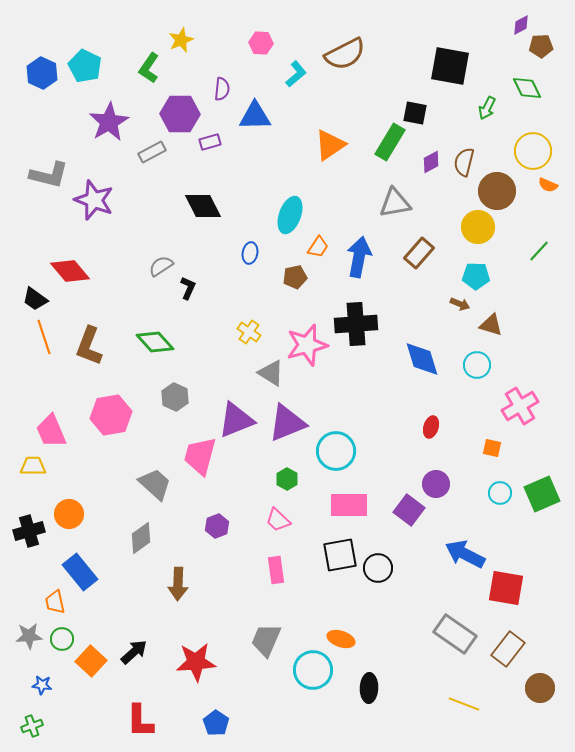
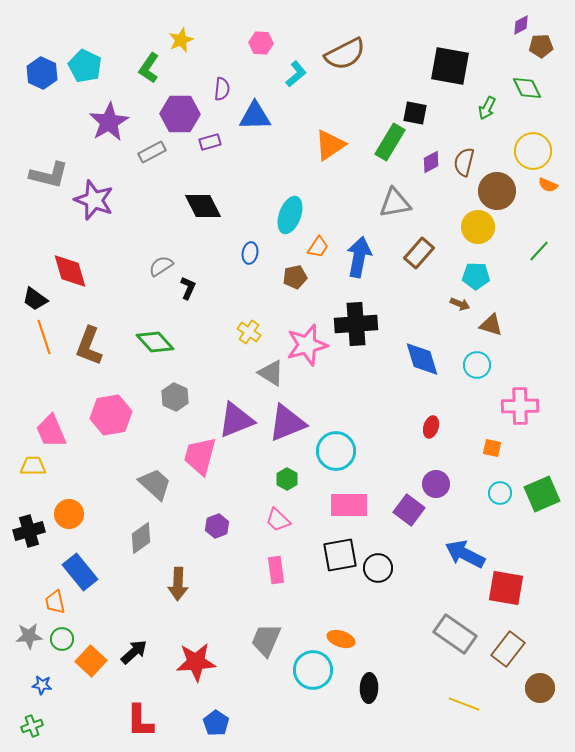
red diamond at (70, 271): rotated 24 degrees clockwise
pink cross at (520, 406): rotated 30 degrees clockwise
